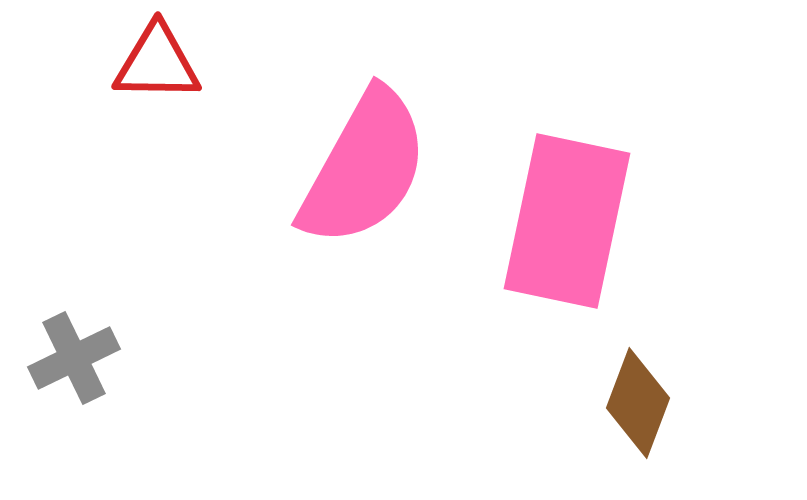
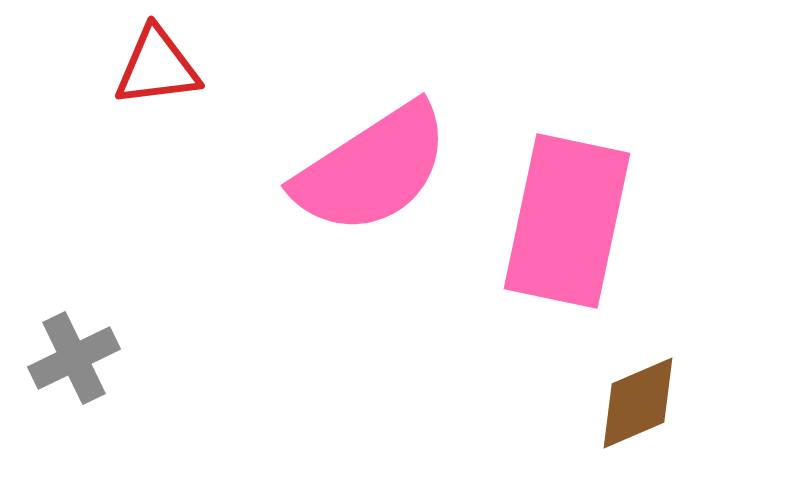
red triangle: moved 4 px down; rotated 8 degrees counterclockwise
pink semicircle: moved 8 px right, 1 px down; rotated 28 degrees clockwise
brown diamond: rotated 46 degrees clockwise
